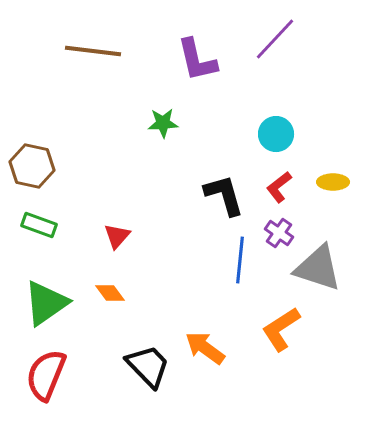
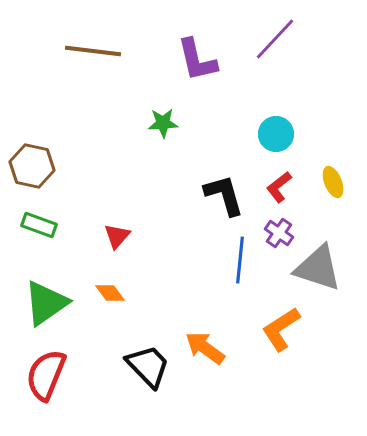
yellow ellipse: rotated 68 degrees clockwise
